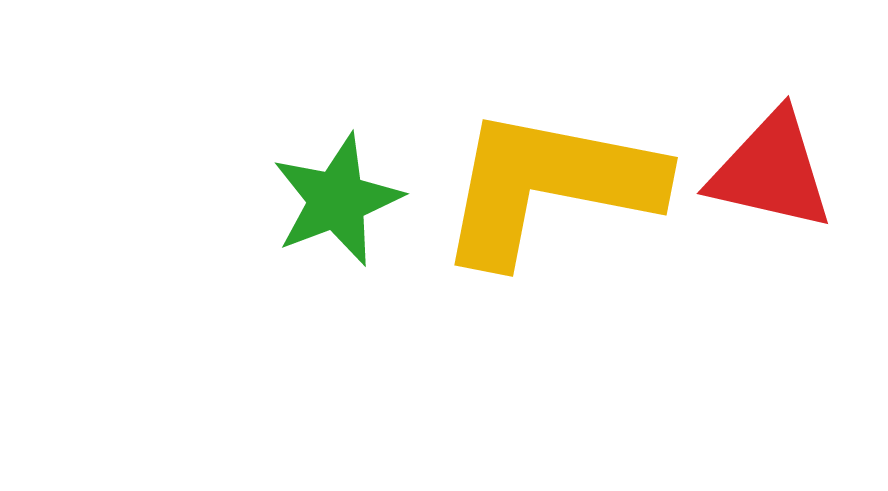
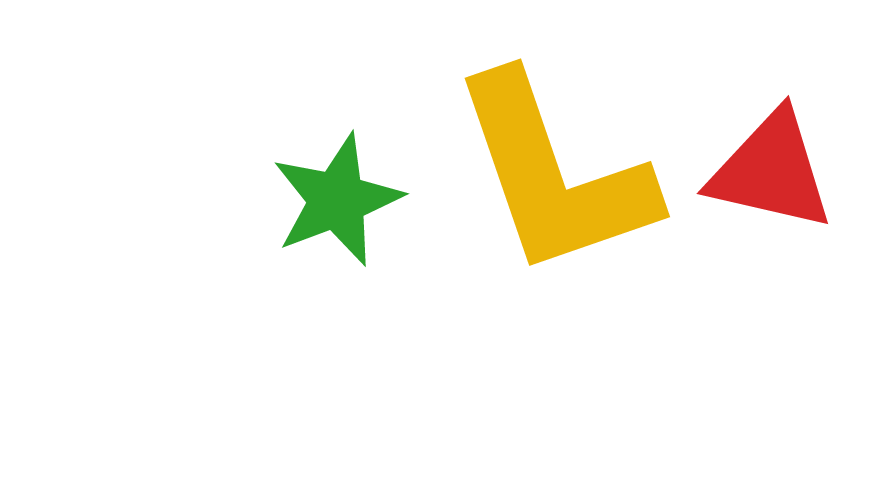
yellow L-shape: moved 5 px right, 11 px up; rotated 120 degrees counterclockwise
